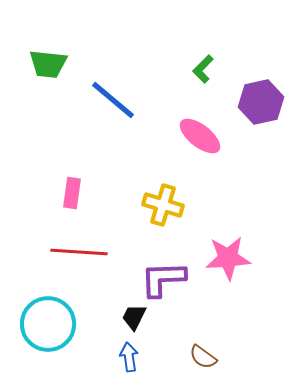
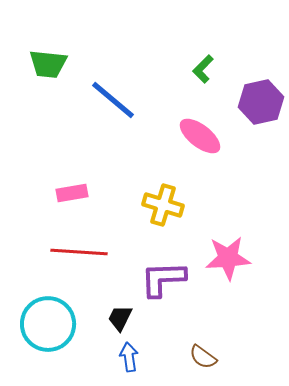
pink rectangle: rotated 72 degrees clockwise
black trapezoid: moved 14 px left, 1 px down
